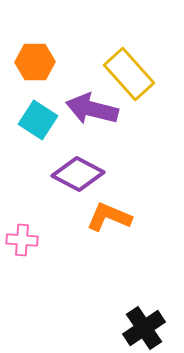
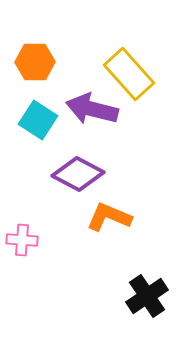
black cross: moved 3 px right, 32 px up
